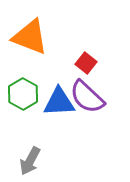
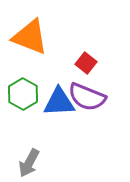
purple semicircle: rotated 21 degrees counterclockwise
gray arrow: moved 1 px left, 2 px down
